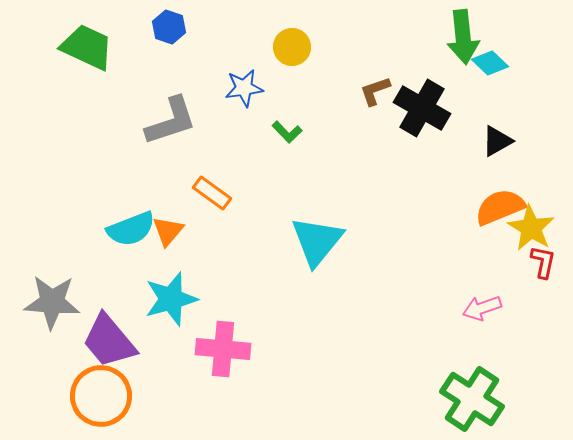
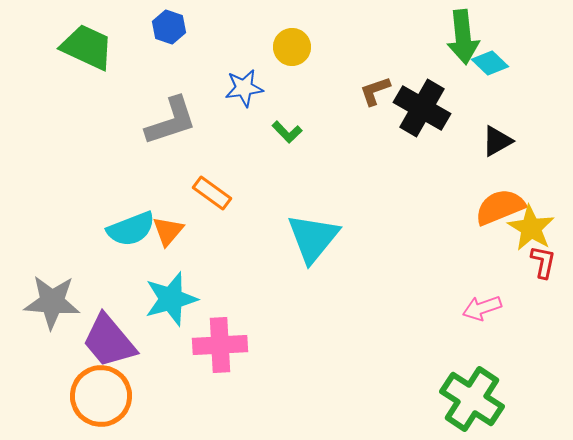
cyan triangle: moved 4 px left, 3 px up
pink cross: moved 3 px left, 4 px up; rotated 8 degrees counterclockwise
